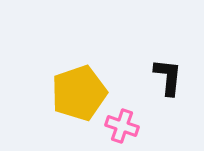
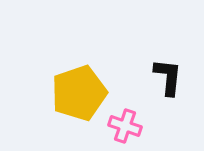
pink cross: moved 3 px right
